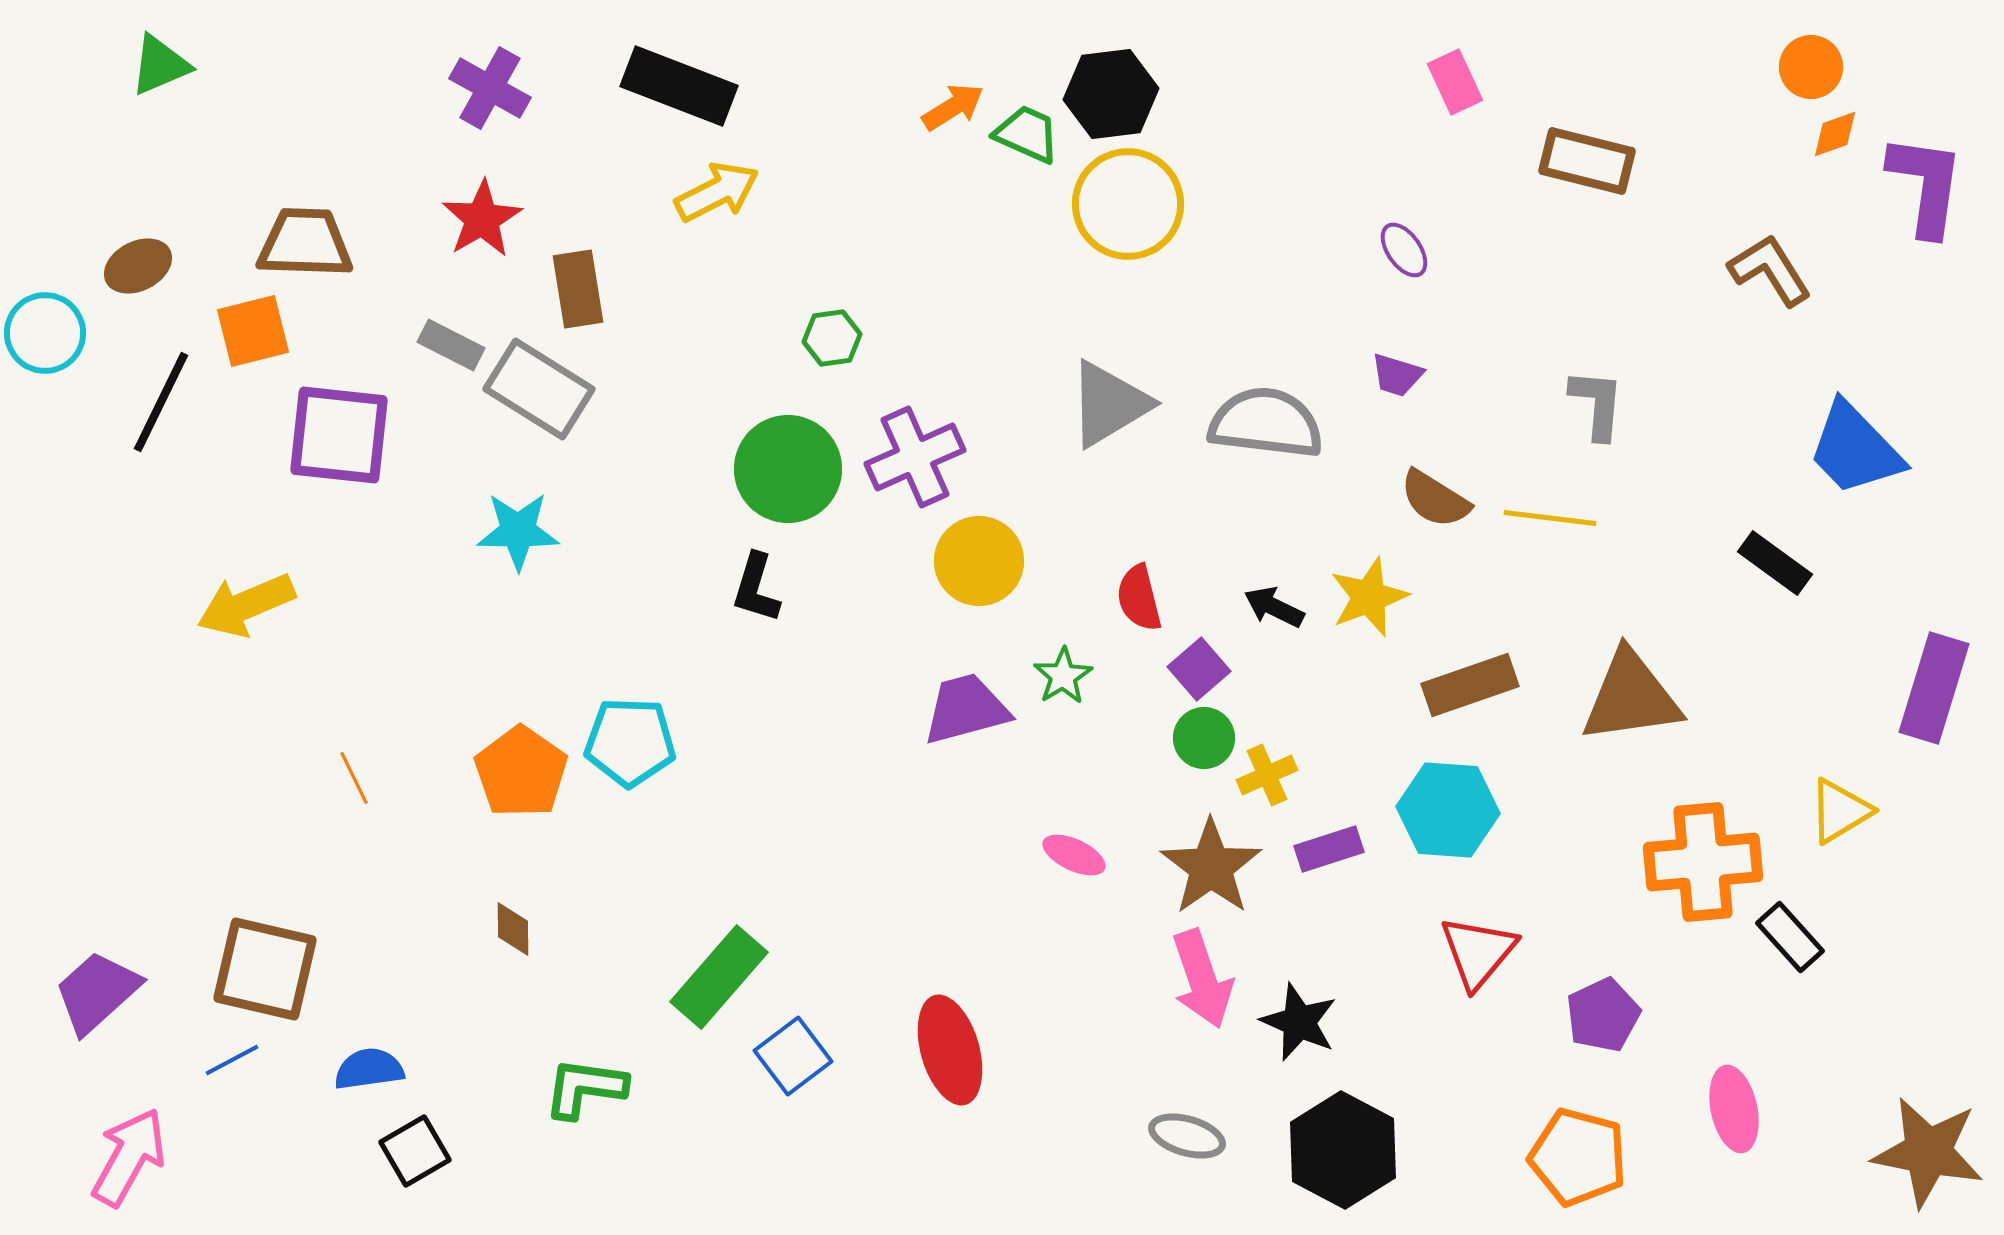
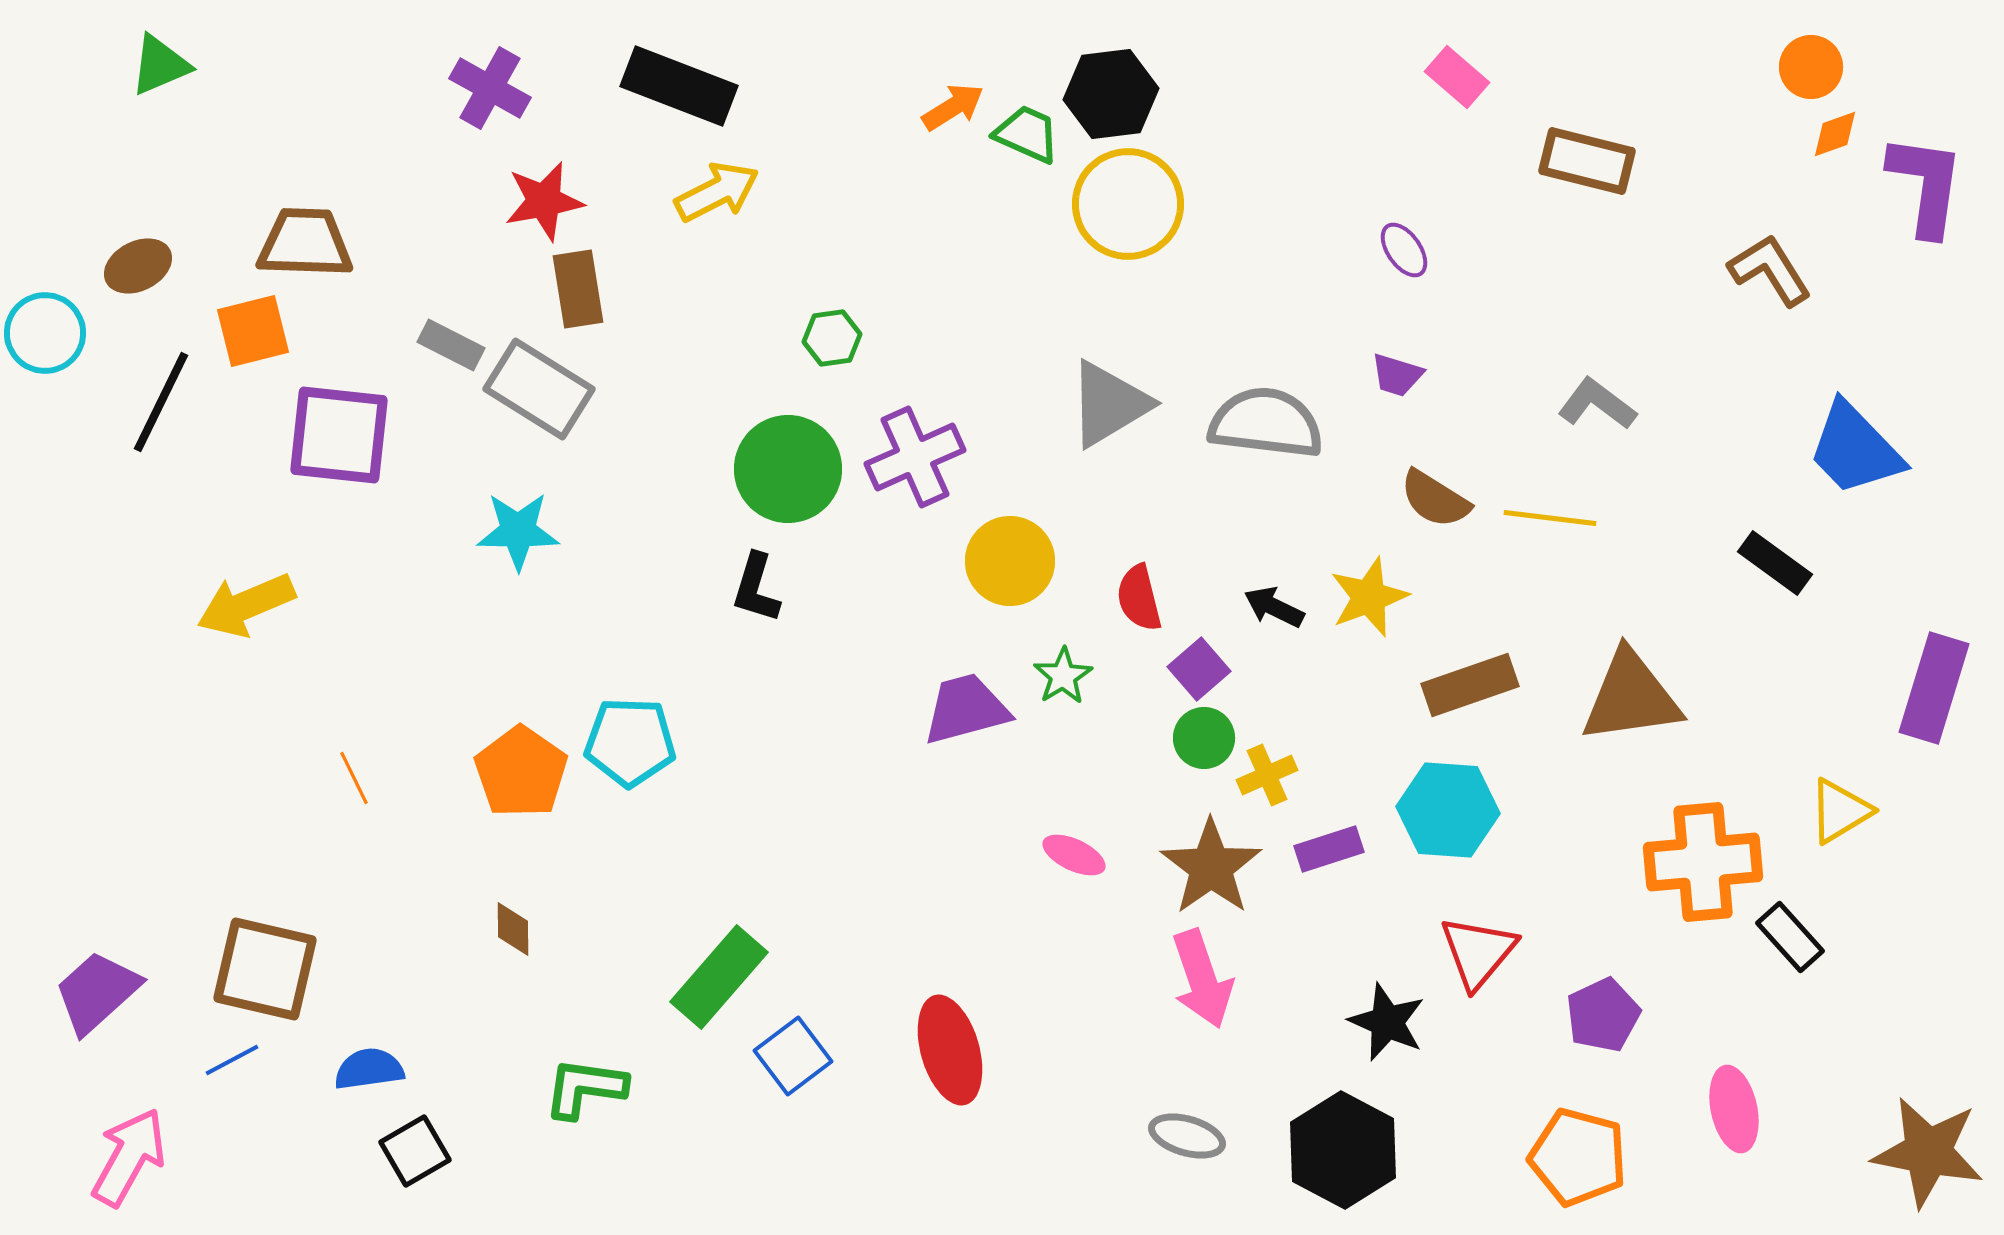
pink rectangle at (1455, 82): moved 2 px right, 5 px up; rotated 24 degrees counterclockwise
red star at (482, 219): moved 62 px right, 18 px up; rotated 20 degrees clockwise
gray L-shape at (1597, 404): rotated 58 degrees counterclockwise
yellow circle at (979, 561): moved 31 px right
black star at (1299, 1022): moved 88 px right
